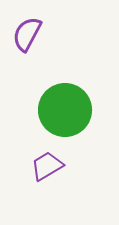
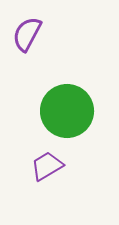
green circle: moved 2 px right, 1 px down
